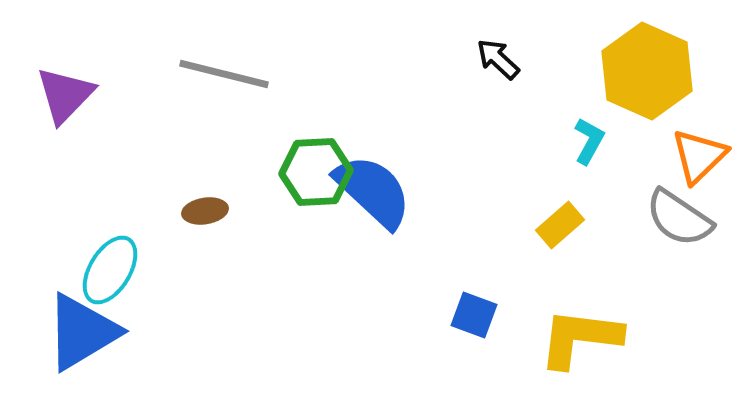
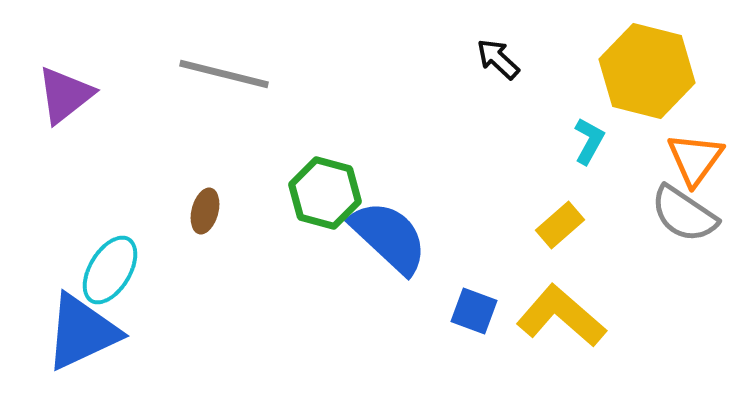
yellow hexagon: rotated 10 degrees counterclockwise
purple triangle: rotated 8 degrees clockwise
orange triangle: moved 4 px left, 3 px down; rotated 10 degrees counterclockwise
green hexagon: moved 9 px right, 21 px down; rotated 18 degrees clockwise
blue semicircle: moved 16 px right, 46 px down
brown ellipse: rotated 66 degrees counterclockwise
gray semicircle: moved 5 px right, 4 px up
blue square: moved 4 px up
blue triangle: rotated 6 degrees clockwise
yellow L-shape: moved 19 px left, 22 px up; rotated 34 degrees clockwise
